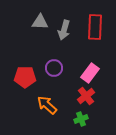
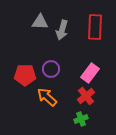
gray arrow: moved 2 px left
purple circle: moved 3 px left, 1 px down
red pentagon: moved 2 px up
orange arrow: moved 8 px up
